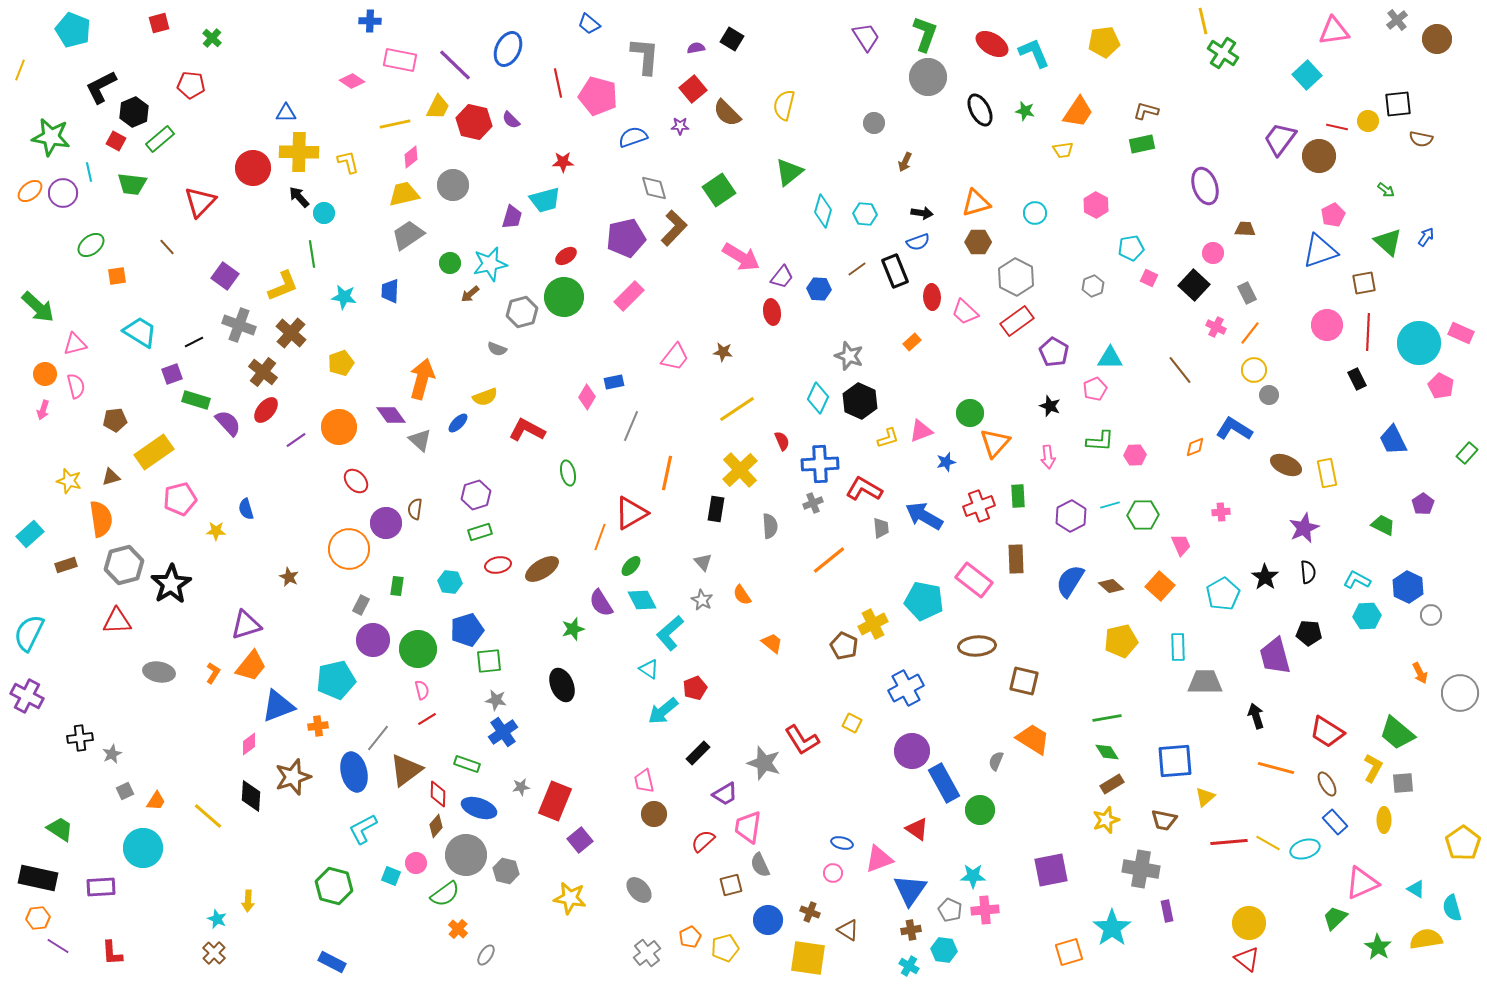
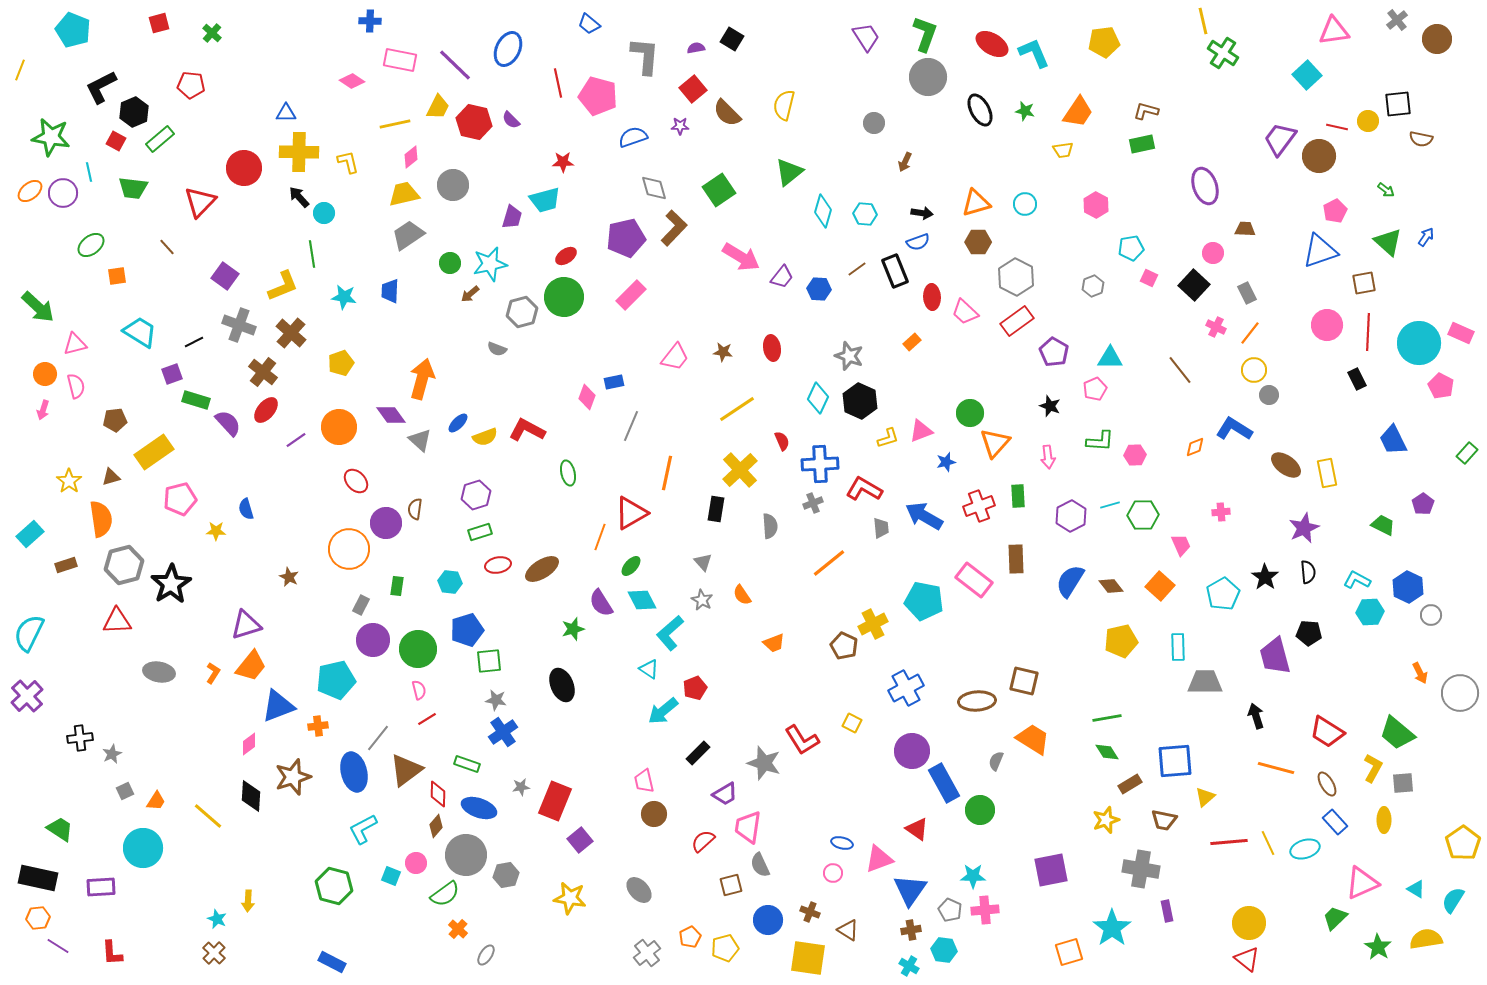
green cross at (212, 38): moved 5 px up
red circle at (253, 168): moved 9 px left
green trapezoid at (132, 184): moved 1 px right, 4 px down
cyan circle at (1035, 213): moved 10 px left, 9 px up
pink pentagon at (1333, 215): moved 2 px right, 4 px up
pink rectangle at (629, 296): moved 2 px right, 1 px up
red ellipse at (772, 312): moved 36 px down
yellow semicircle at (485, 397): moved 40 px down
pink diamond at (587, 397): rotated 10 degrees counterclockwise
brown ellipse at (1286, 465): rotated 12 degrees clockwise
yellow star at (69, 481): rotated 20 degrees clockwise
orange line at (829, 560): moved 3 px down
brown diamond at (1111, 586): rotated 10 degrees clockwise
cyan hexagon at (1367, 616): moved 3 px right, 4 px up
orange trapezoid at (772, 643): moved 2 px right; rotated 120 degrees clockwise
brown ellipse at (977, 646): moved 55 px down
pink semicircle at (422, 690): moved 3 px left
purple cross at (27, 696): rotated 20 degrees clockwise
brown rectangle at (1112, 784): moved 18 px right
yellow line at (1268, 843): rotated 35 degrees clockwise
gray hexagon at (506, 871): moved 4 px down; rotated 25 degrees counterclockwise
cyan semicircle at (1452, 908): moved 1 px right, 8 px up; rotated 48 degrees clockwise
